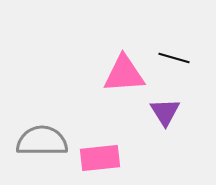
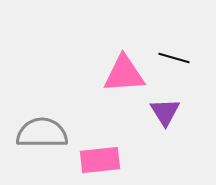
gray semicircle: moved 8 px up
pink rectangle: moved 2 px down
